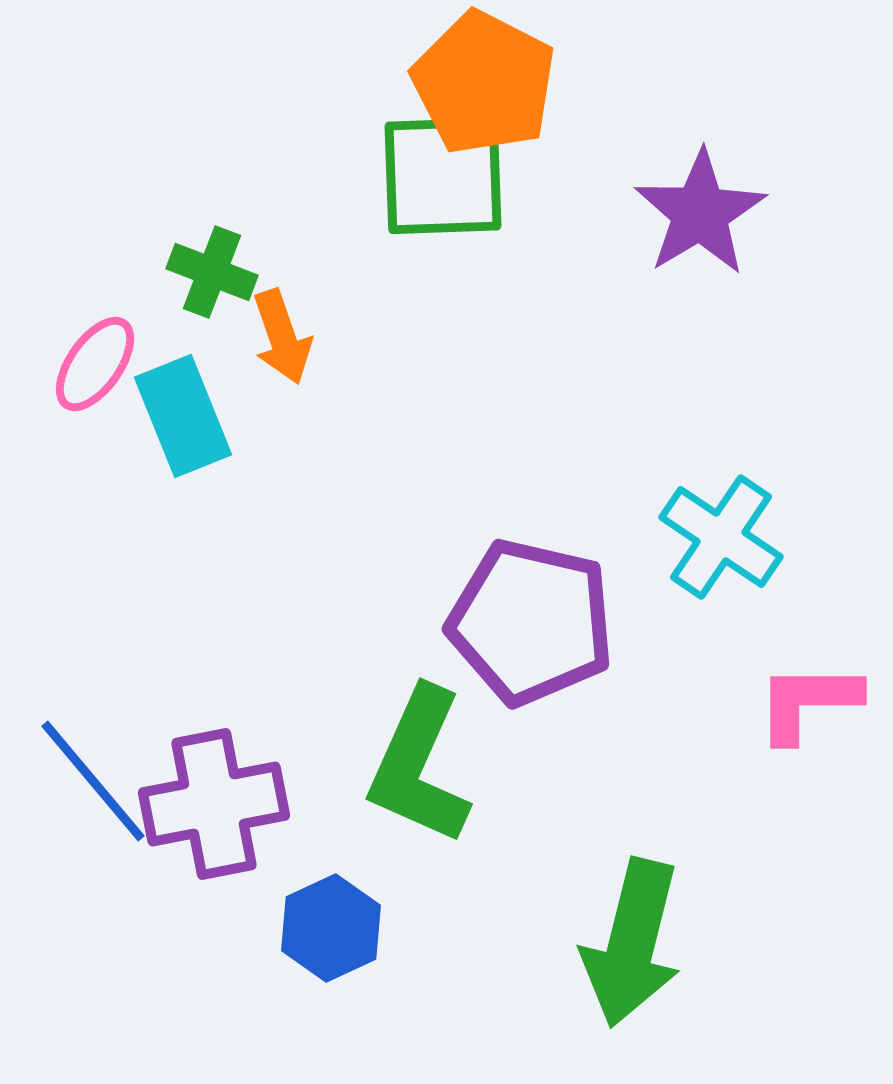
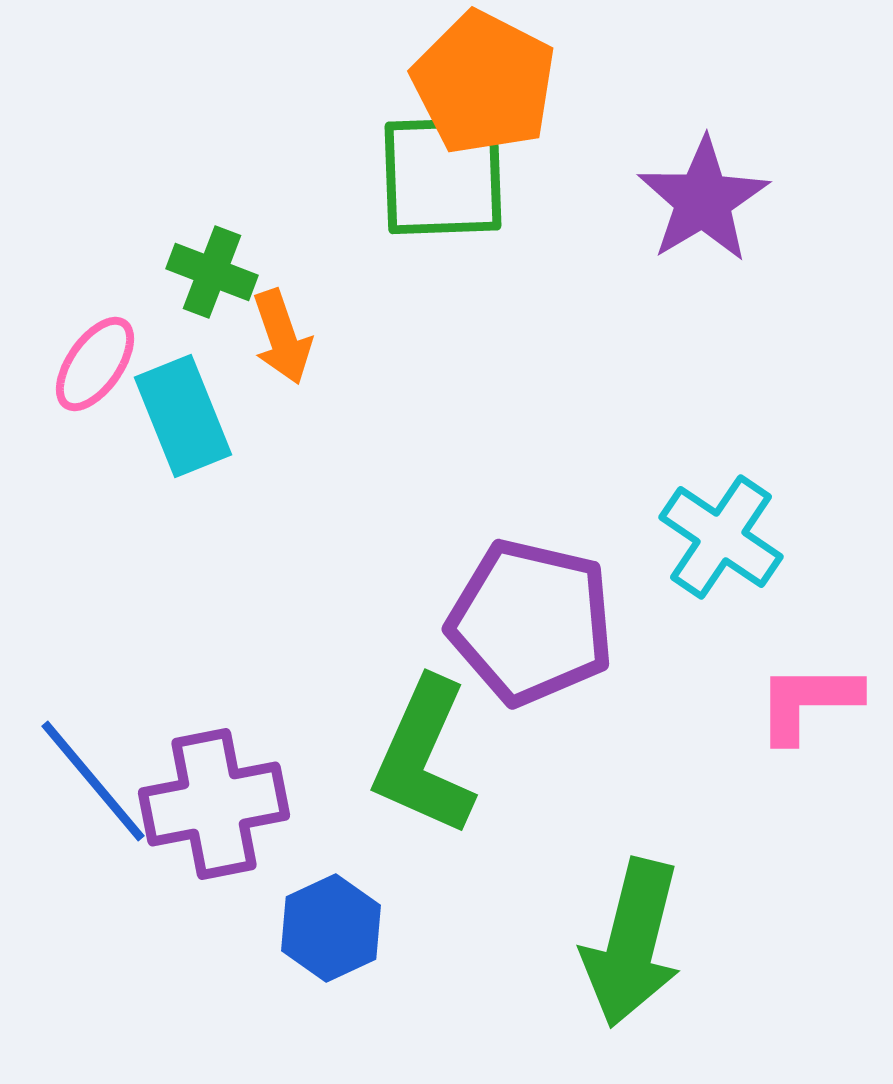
purple star: moved 3 px right, 13 px up
green L-shape: moved 5 px right, 9 px up
